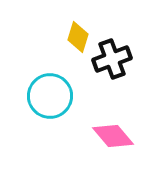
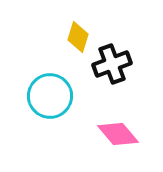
black cross: moved 5 px down
pink diamond: moved 5 px right, 2 px up
